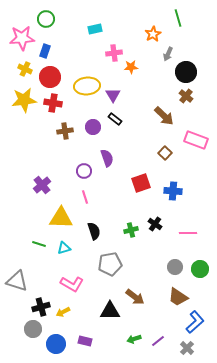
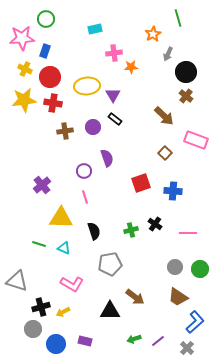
cyan triangle at (64, 248): rotated 40 degrees clockwise
